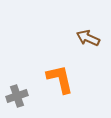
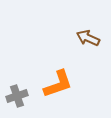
orange L-shape: moved 2 px left, 5 px down; rotated 84 degrees clockwise
